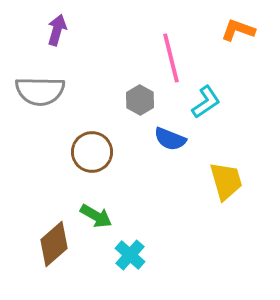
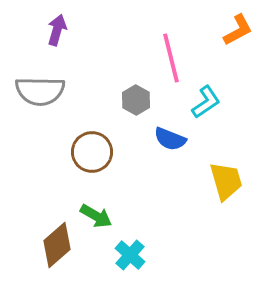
orange L-shape: rotated 132 degrees clockwise
gray hexagon: moved 4 px left
brown diamond: moved 3 px right, 1 px down
